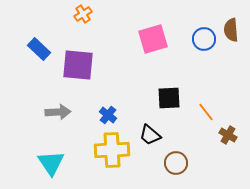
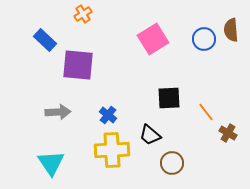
pink square: rotated 16 degrees counterclockwise
blue rectangle: moved 6 px right, 9 px up
brown cross: moved 2 px up
brown circle: moved 4 px left
